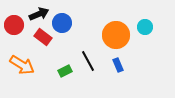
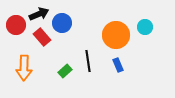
red circle: moved 2 px right
red rectangle: moved 1 px left; rotated 12 degrees clockwise
black line: rotated 20 degrees clockwise
orange arrow: moved 2 px right, 3 px down; rotated 60 degrees clockwise
green rectangle: rotated 16 degrees counterclockwise
